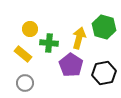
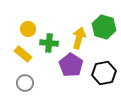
yellow circle: moved 2 px left
